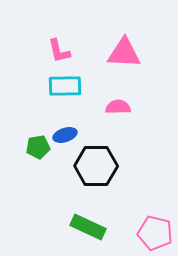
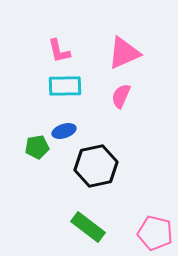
pink triangle: rotated 27 degrees counterclockwise
pink semicircle: moved 3 px right, 11 px up; rotated 65 degrees counterclockwise
blue ellipse: moved 1 px left, 4 px up
green pentagon: moved 1 px left
black hexagon: rotated 12 degrees counterclockwise
green rectangle: rotated 12 degrees clockwise
